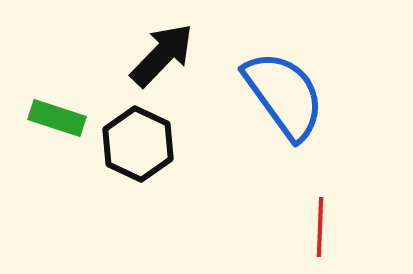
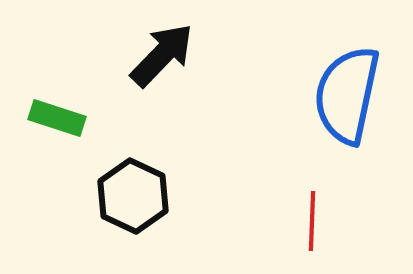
blue semicircle: moved 63 px right; rotated 132 degrees counterclockwise
black hexagon: moved 5 px left, 52 px down
red line: moved 8 px left, 6 px up
